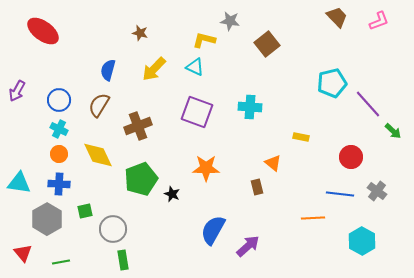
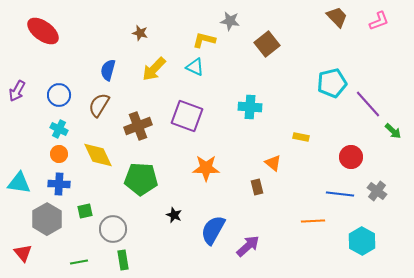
blue circle at (59, 100): moved 5 px up
purple square at (197, 112): moved 10 px left, 4 px down
green pentagon at (141, 179): rotated 24 degrees clockwise
black star at (172, 194): moved 2 px right, 21 px down
orange line at (313, 218): moved 3 px down
green line at (61, 262): moved 18 px right
